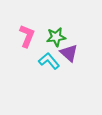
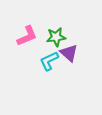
pink L-shape: rotated 45 degrees clockwise
cyan L-shape: rotated 75 degrees counterclockwise
